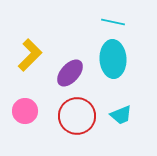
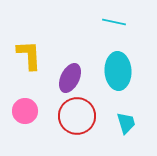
cyan line: moved 1 px right
yellow L-shape: moved 1 px left; rotated 48 degrees counterclockwise
cyan ellipse: moved 5 px right, 12 px down
purple ellipse: moved 5 px down; rotated 16 degrees counterclockwise
cyan trapezoid: moved 5 px right, 8 px down; rotated 85 degrees counterclockwise
